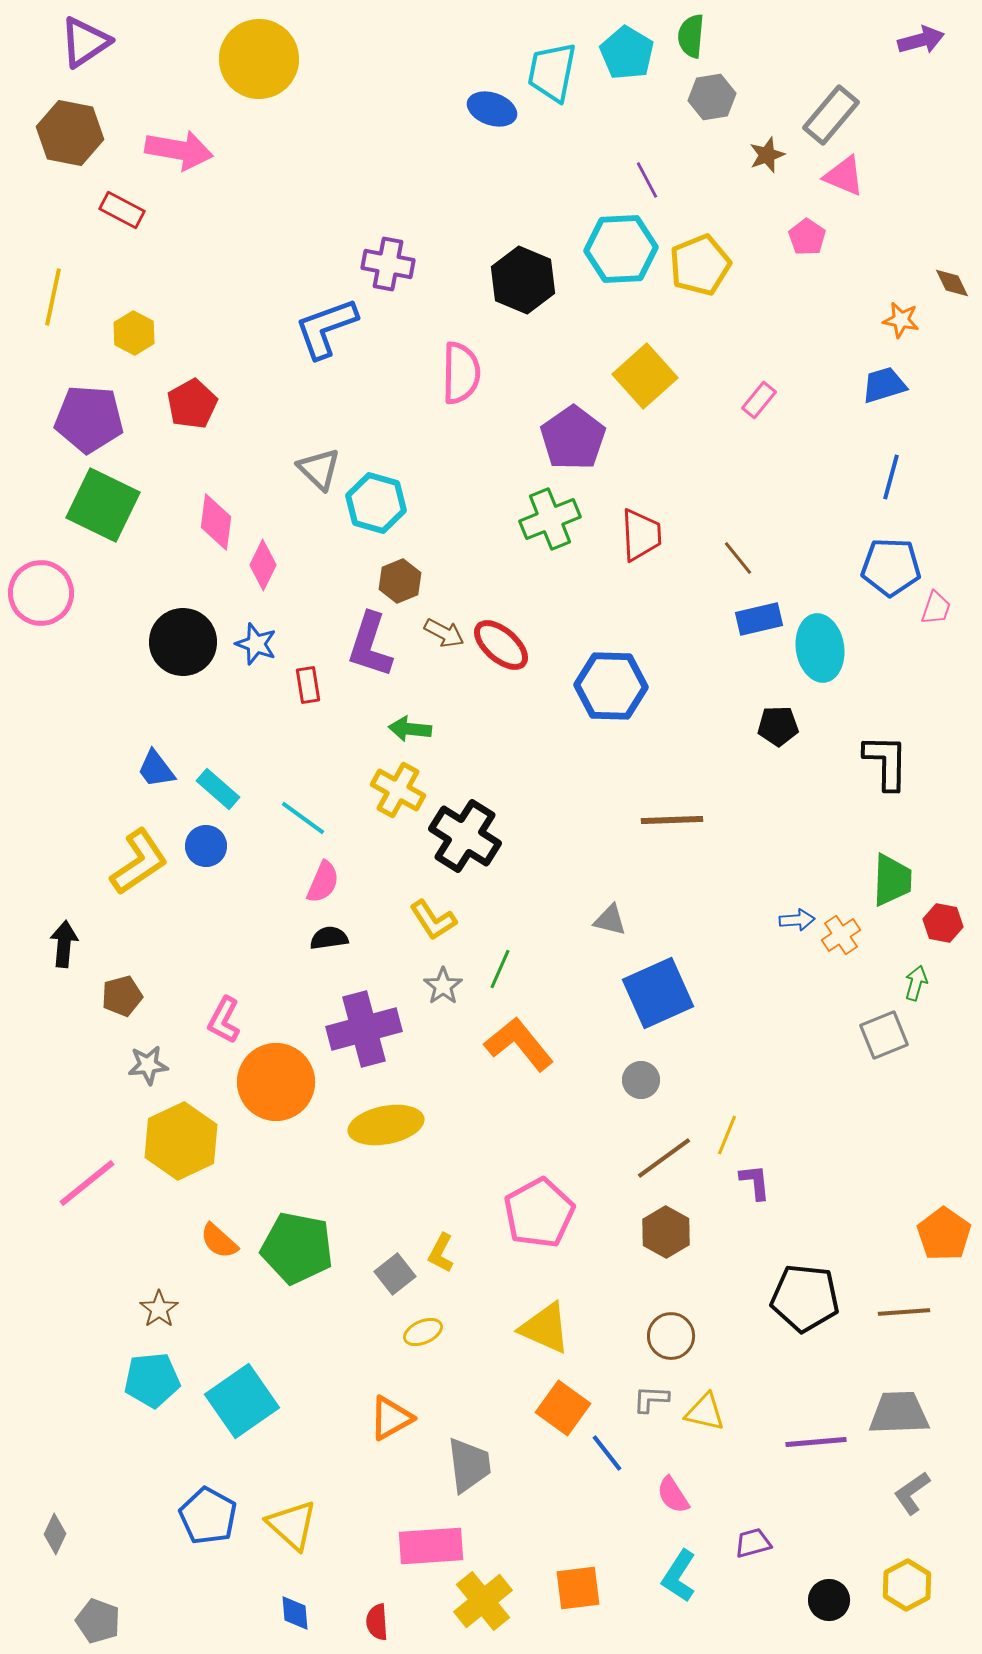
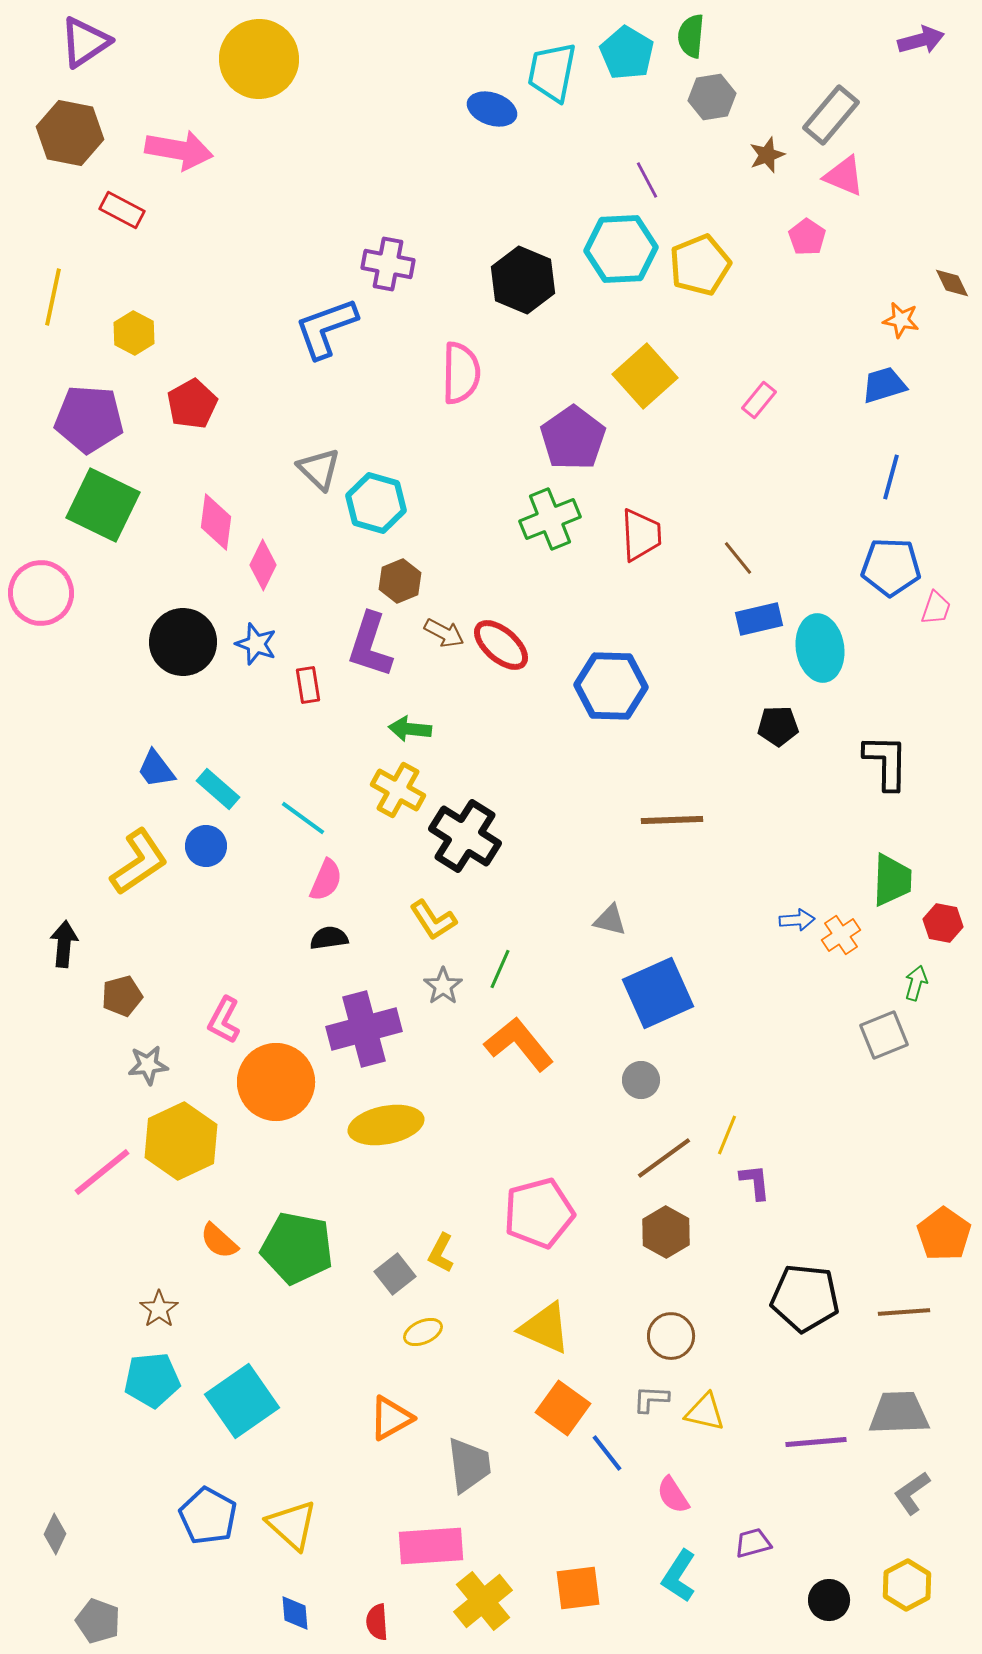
pink semicircle at (323, 882): moved 3 px right, 2 px up
pink line at (87, 1183): moved 15 px right, 11 px up
pink pentagon at (539, 1213): rotated 14 degrees clockwise
